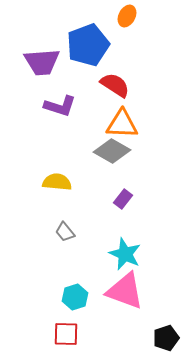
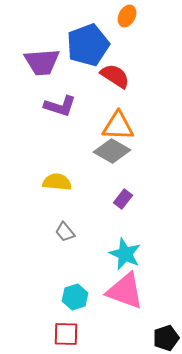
red semicircle: moved 9 px up
orange triangle: moved 4 px left, 2 px down
